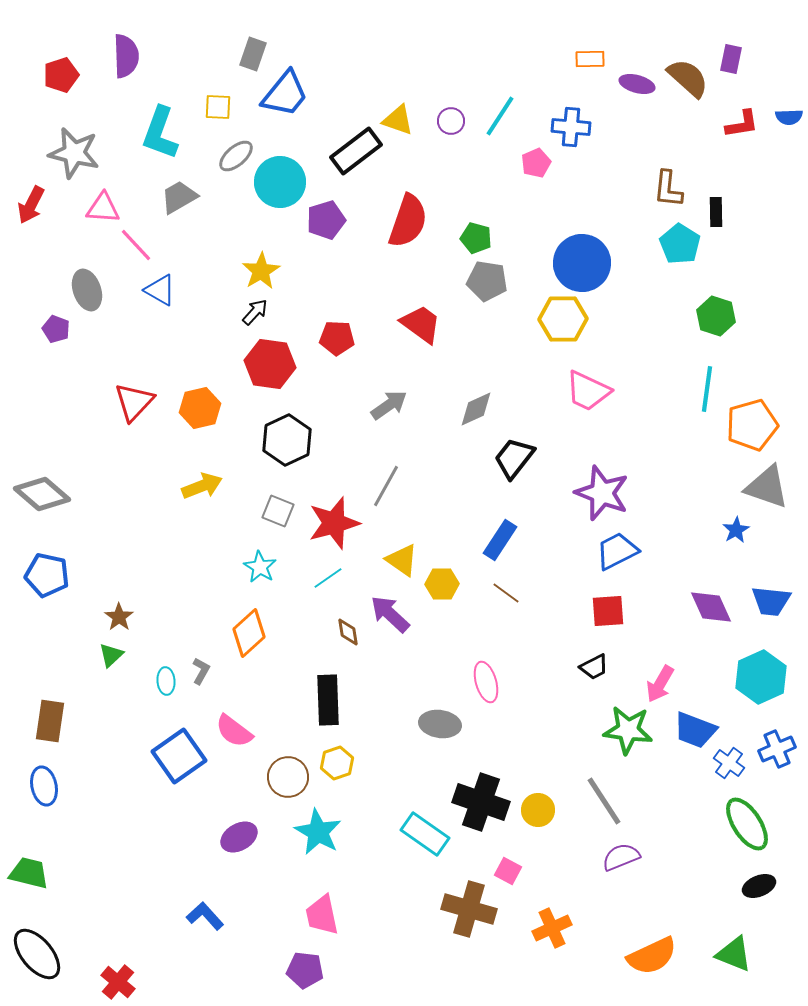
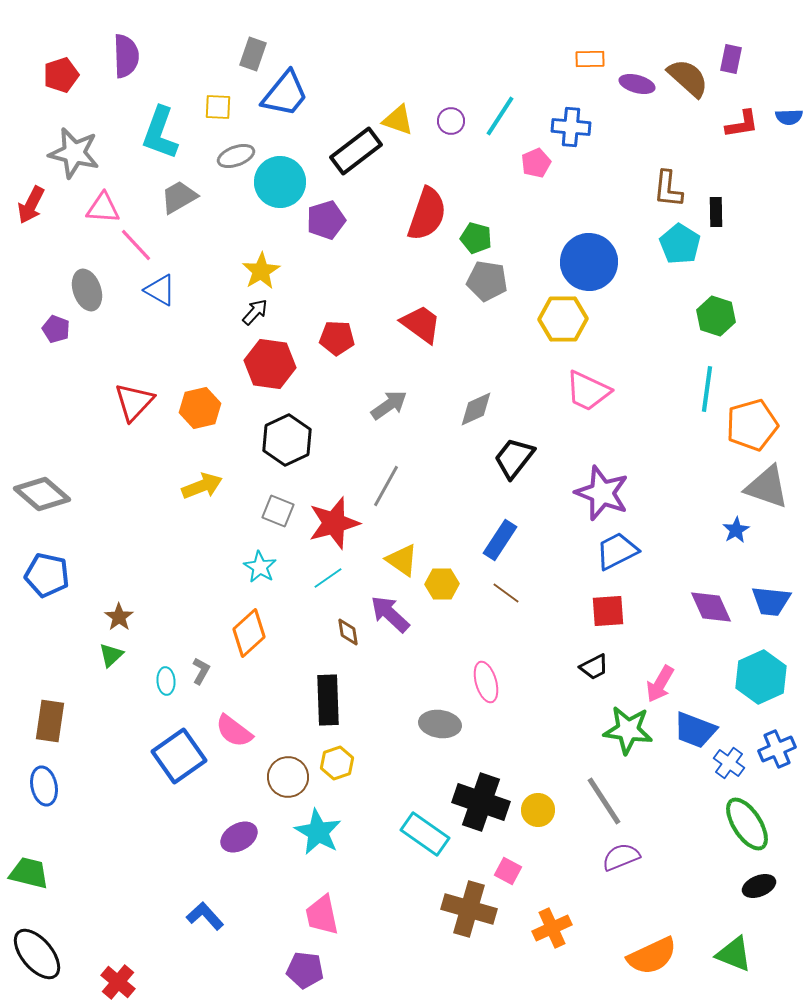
gray ellipse at (236, 156): rotated 21 degrees clockwise
red semicircle at (408, 221): moved 19 px right, 7 px up
blue circle at (582, 263): moved 7 px right, 1 px up
